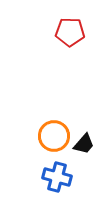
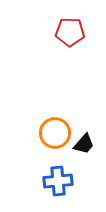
orange circle: moved 1 px right, 3 px up
blue cross: moved 1 px right, 4 px down; rotated 20 degrees counterclockwise
